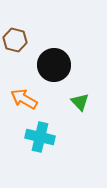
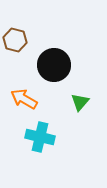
green triangle: rotated 24 degrees clockwise
